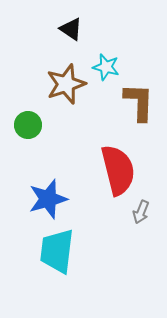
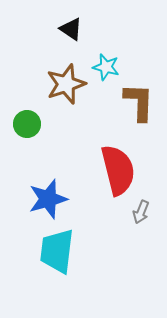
green circle: moved 1 px left, 1 px up
